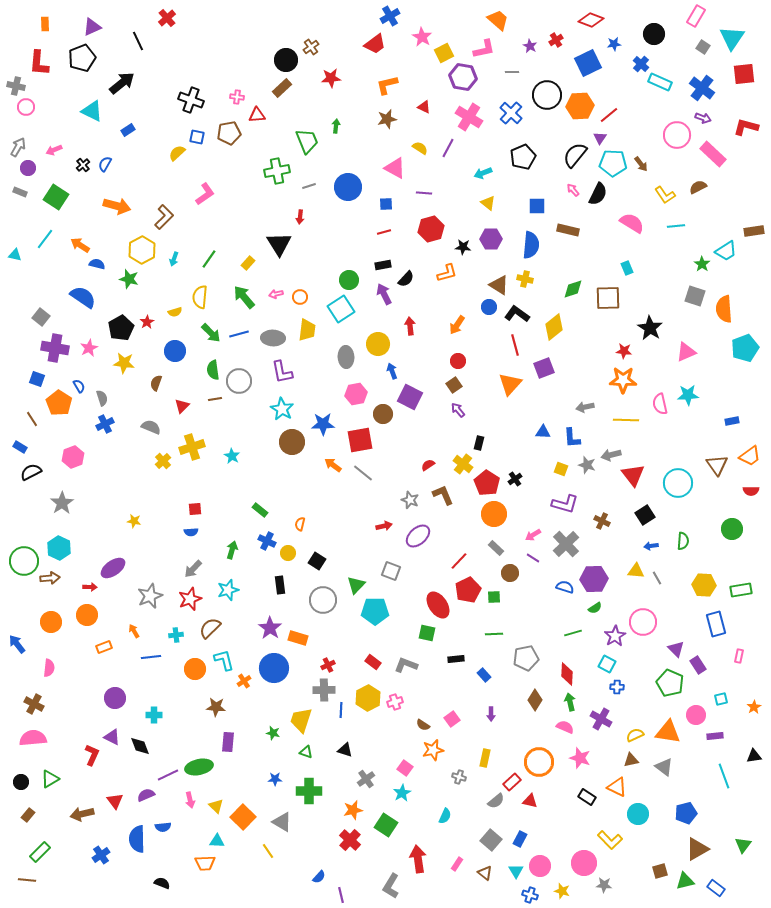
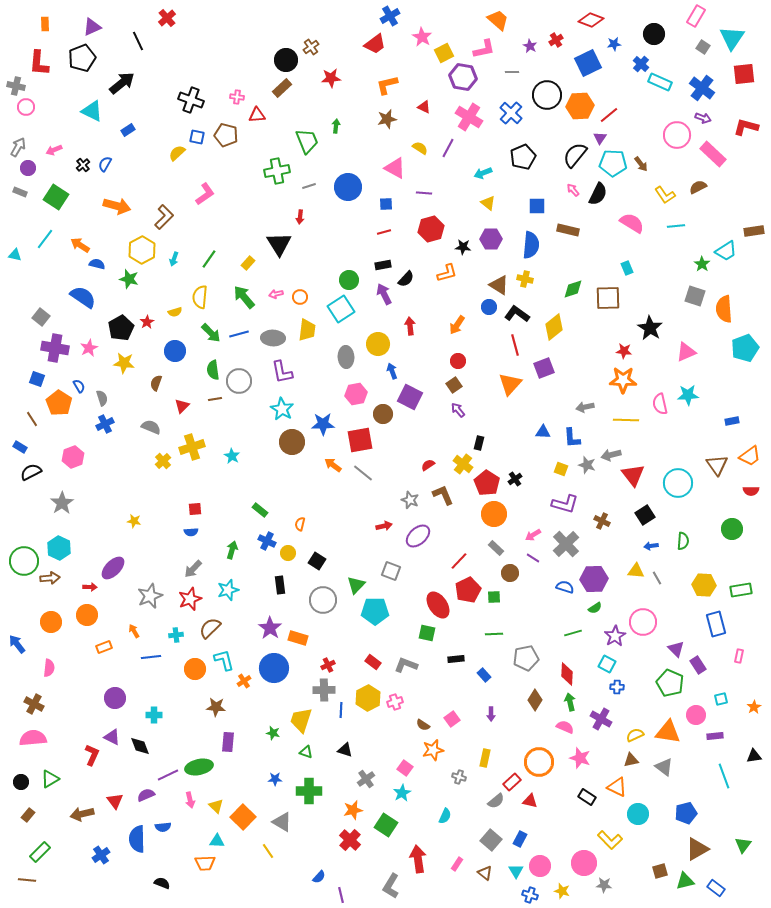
brown pentagon at (229, 133): moved 3 px left, 2 px down; rotated 25 degrees clockwise
purple ellipse at (113, 568): rotated 10 degrees counterclockwise
